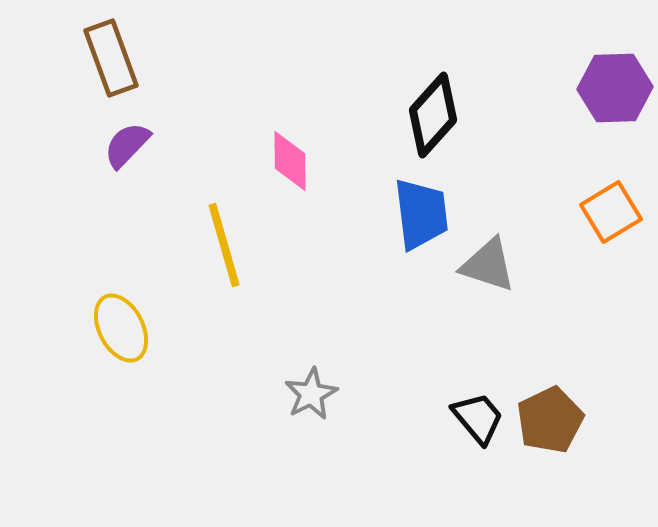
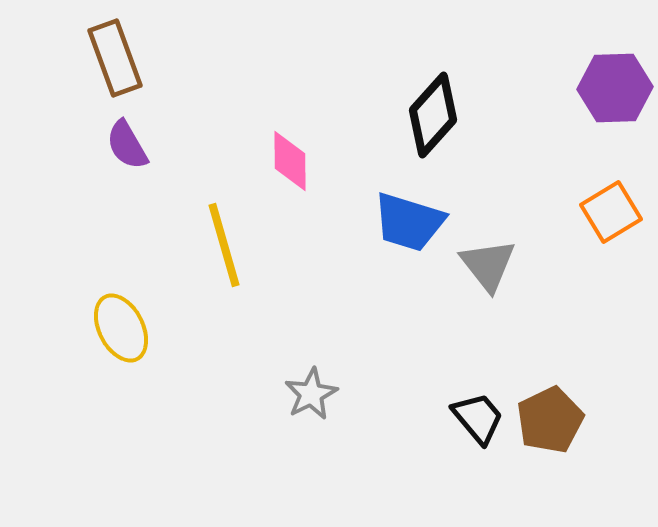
brown rectangle: moved 4 px right
purple semicircle: rotated 74 degrees counterclockwise
blue trapezoid: moved 12 px left, 8 px down; rotated 114 degrees clockwise
gray triangle: rotated 34 degrees clockwise
